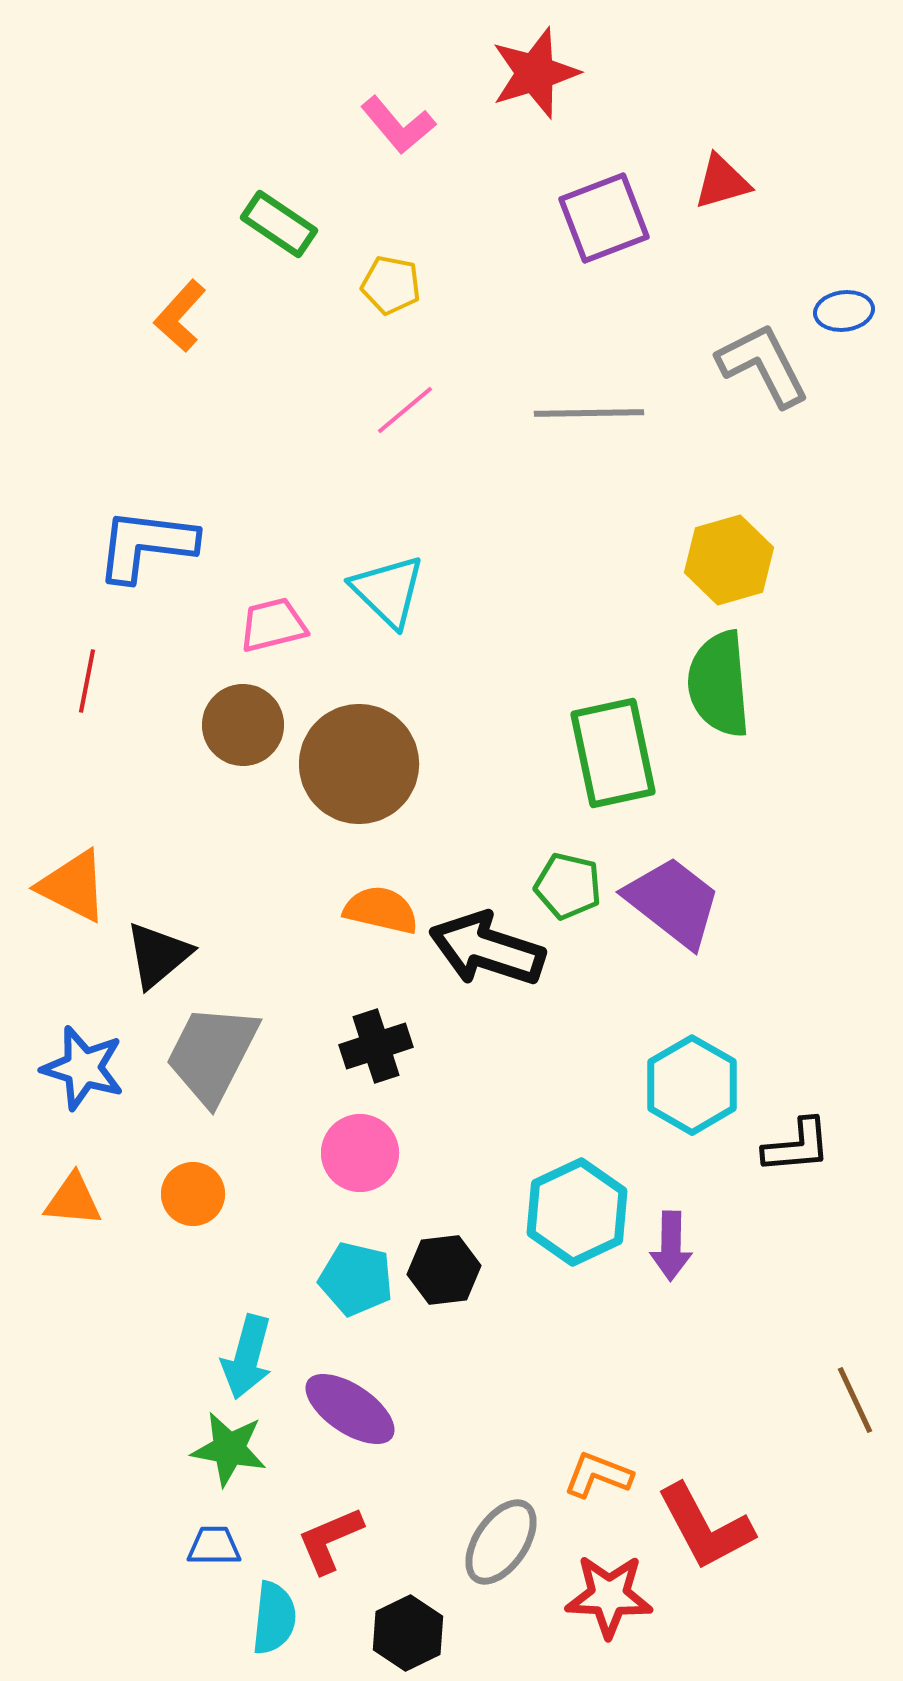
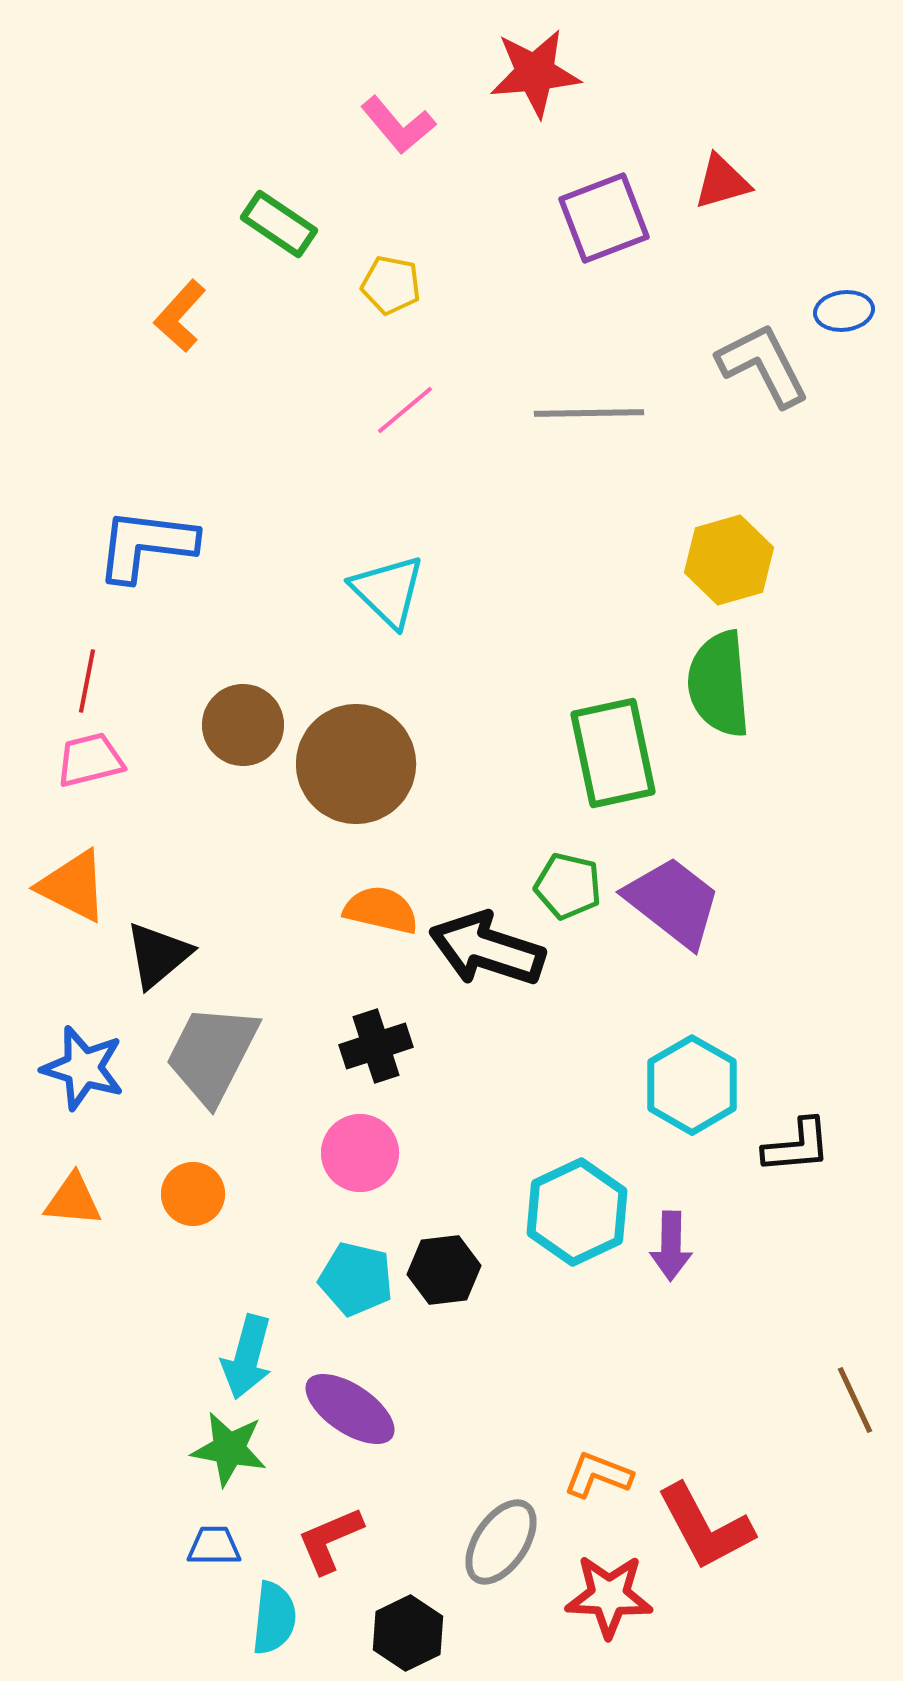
red star at (535, 73): rotated 12 degrees clockwise
pink trapezoid at (273, 625): moved 183 px left, 135 px down
brown circle at (359, 764): moved 3 px left
